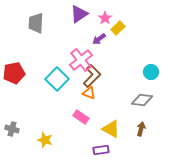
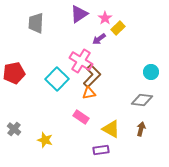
pink cross: moved 1 px down; rotated 20 degrees counterclockwise
orange triangle: rotated 32 degrees counterclockwise
gray cross: moved 2 px right; rotated 24 degrees clockwise
